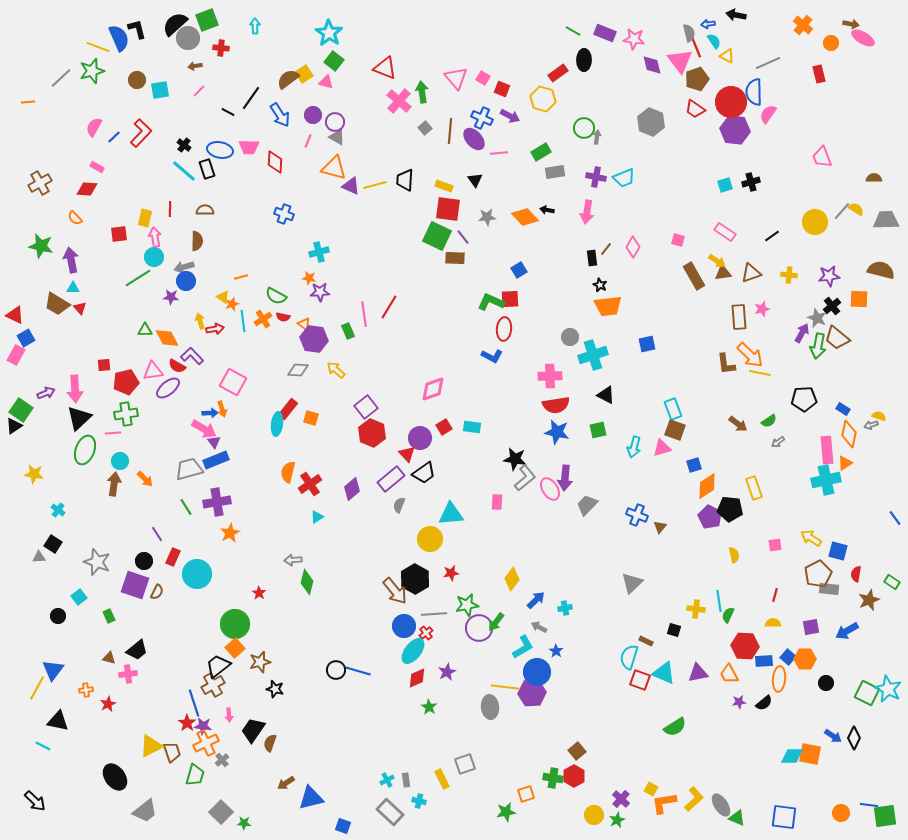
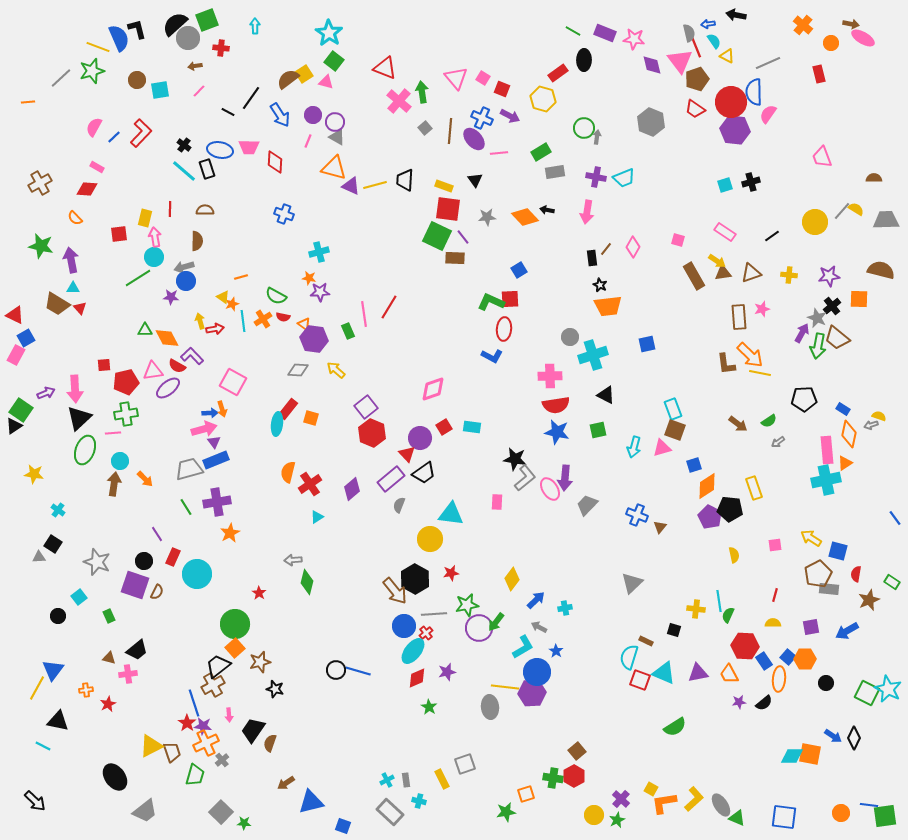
pink arrow at (204, 429): rotated 45 degrees counterclockwise
cyan triangle at (451, 514): rotated 12 degrees clockwise
blue rectangle at (764, 661): rotated 60 degrees clockwise
purple star at (447, 672): rotated 12 degrees clockwise
blue triangle at (311, 798): moved 4 px down
